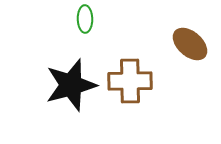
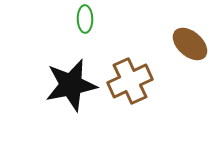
brown cross: rotated 24 degrees counterclockwise
black star: rotated 4 degrees clockwise
